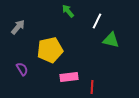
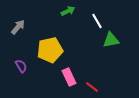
green arrow: rotated 104 degrees clockwise
white line: rotated 56 degrees counterclockwise
green triangle: rotated 24 degrees counterclockwise
purple semicircle: moved 1 px left, 3 px up
pink rectangle: rotated 72 degrees clockwise
red line: rotated 56 degrees counterclockwise
